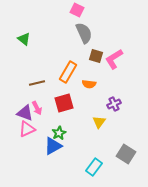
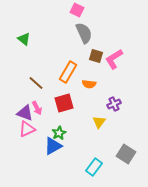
brown line: moved 1 px left; rotated 56 degrees clockwise
